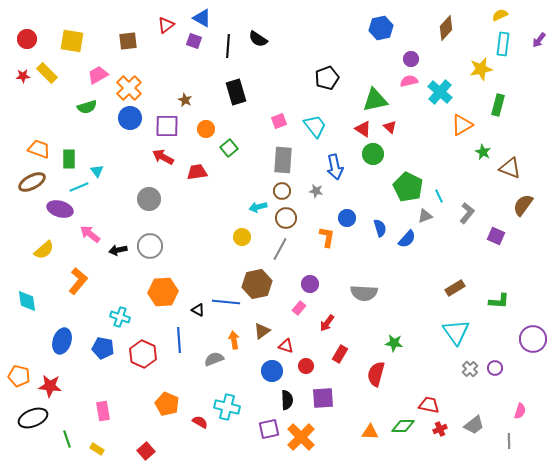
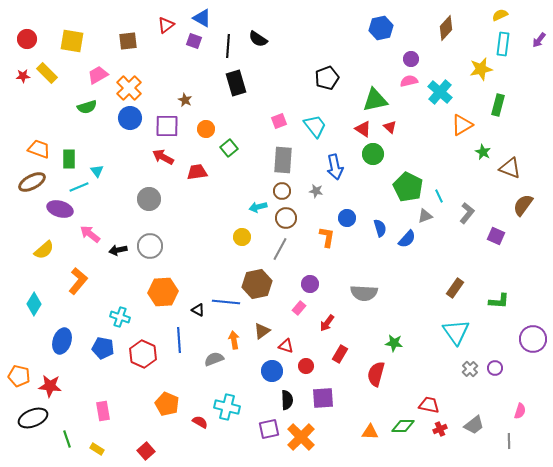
black rectangle at (236, 92): moved 9 px up
brown rectangle at (455, 288): rotated 24 degrees counterclockwise
cyan diamond at (27, 301): moved 7 px right, 3 px down; rotated 40 degrees clockwise
